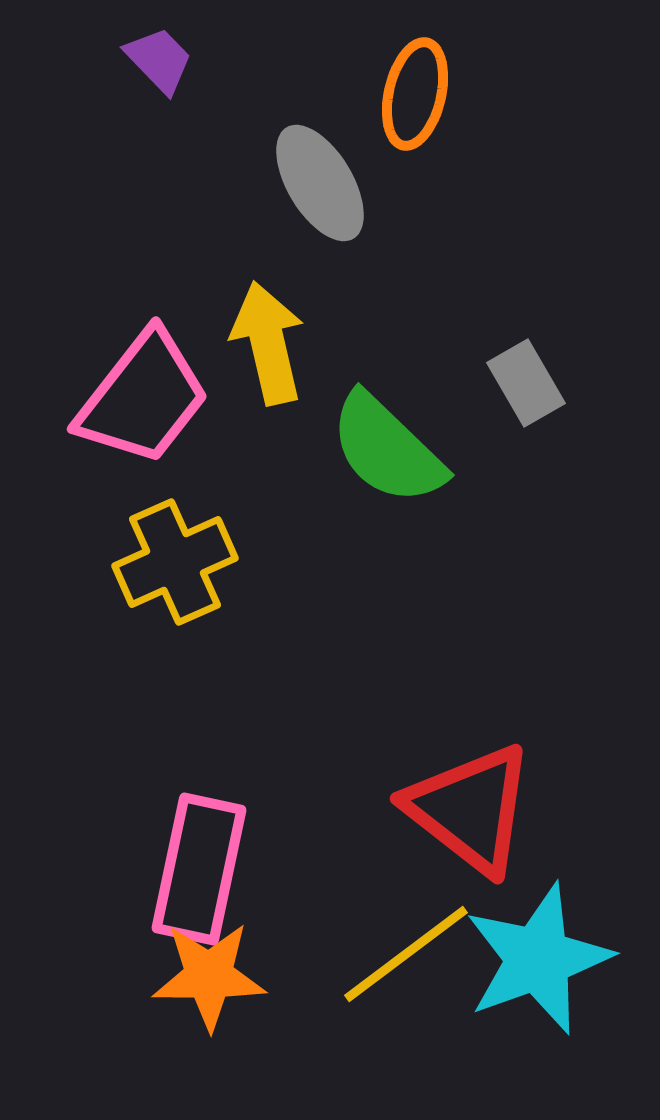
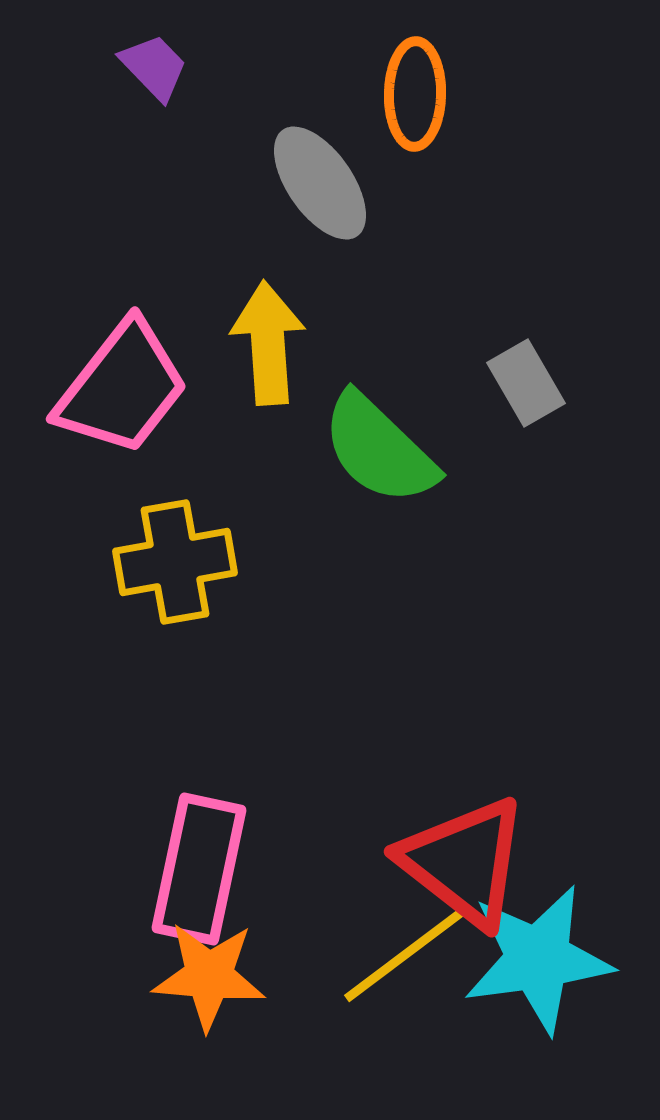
purple trapezoid: moved 5 px left, 7 px down
orange ellipse: rotated 12 degrees counterclockwise
gray ellipse: rotated 4 degrees counterclockwise
yellow arrow: rotated 9 degrees clockwise
pink trapezoid: moved 21 px left, 10 px up
green semicircle: moved 8 px left
yellow cross: rotated 14 degrees clockwise
red triangle: moved 6 px left, 53 px down
cyan star: rotated 12 degrees clockwise
orange star: rotated 5 degrees clockwise
